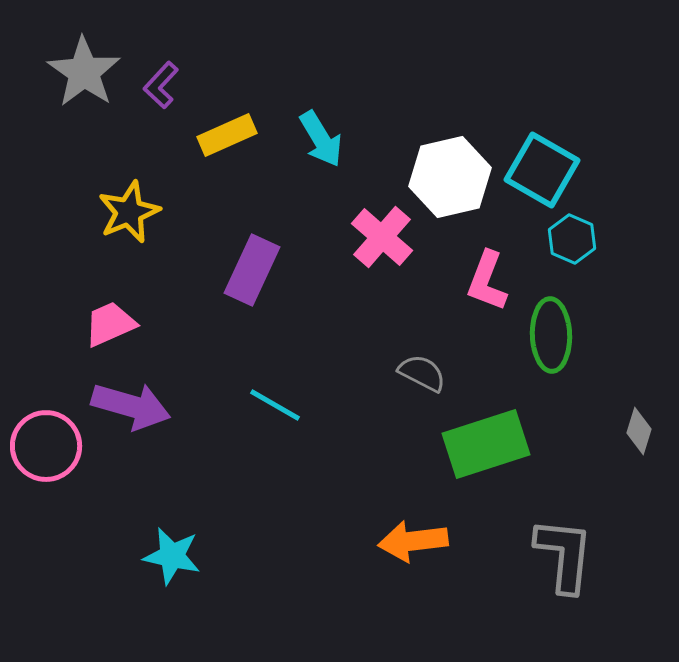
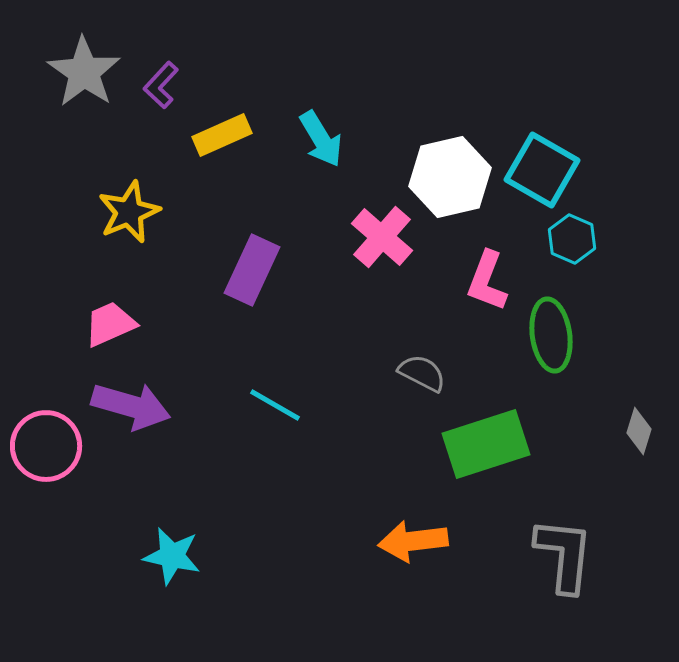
yellow rectangle: moved 5 px left
green ellipse: rotated 6 degrees counterclockwise
